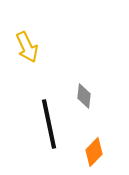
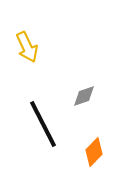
gray diamond: rotated 65 degrees clockwise
black line: moved 6 px left; rotated 15 degrees counterclockwise
